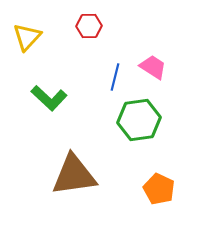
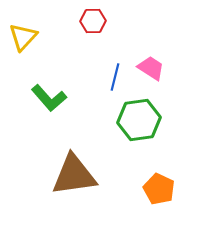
red hexagon: moved 4 px right, 5 px up
yellow triangle: moved 4 px left
pink trapezoid: moved 2 px left, 1 px down
green L-shape: rotated 6 degrees clockwise
